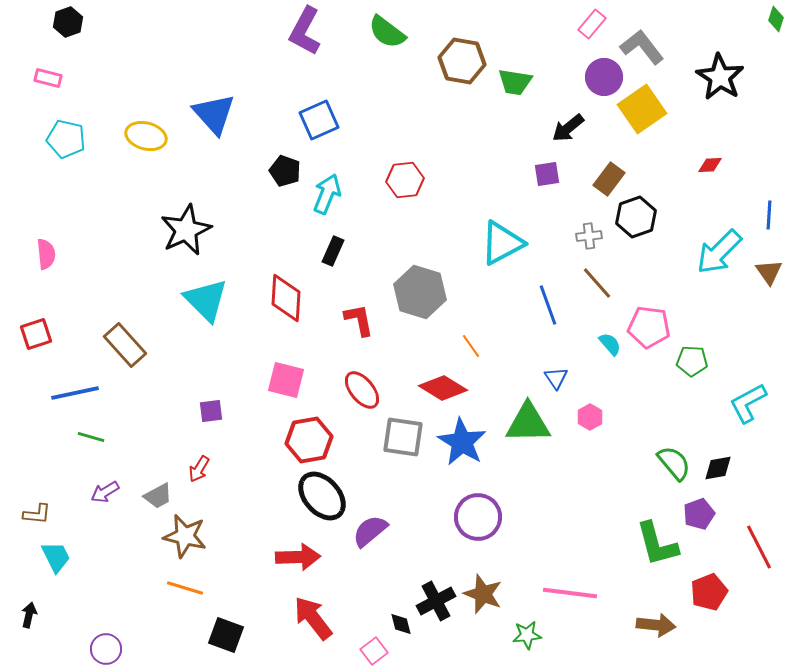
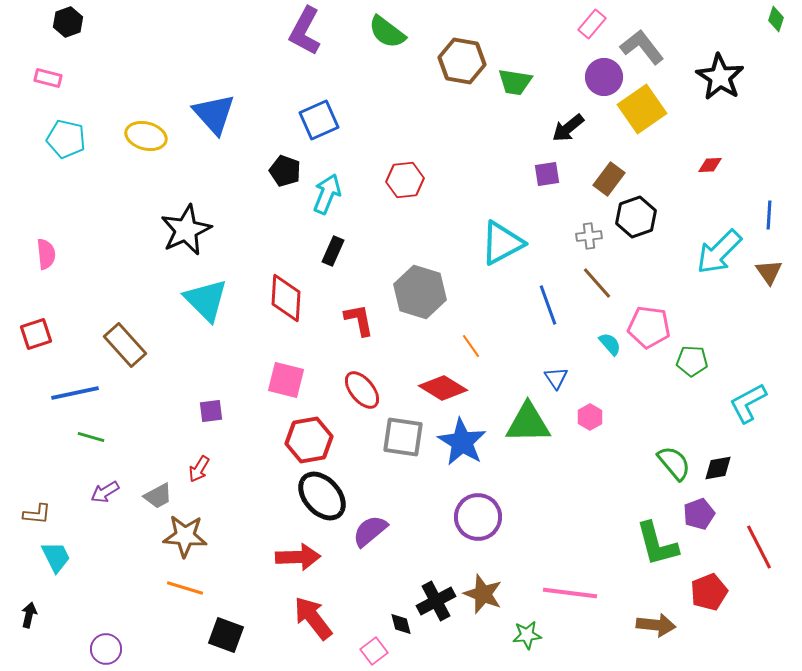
brown star at (185, 536): rotated 9 degrees counterclockwise
